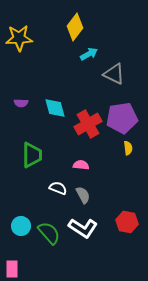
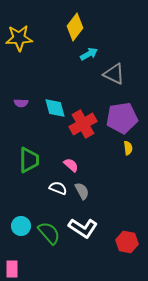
red cross: moved 5 px left
green trapezoid: moved 3 px left, 5 px down
pink semicircle: moved 10 px left; rotated 35 degrees clockwise
gray semicircle: moved 1 px left, 4 px up
red hexagon: moved 20 px down
